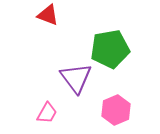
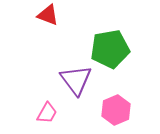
purple triangle: moved 2 px down
